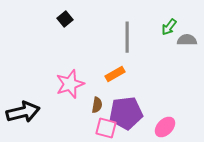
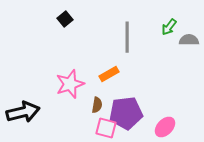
gray semicircle: moved 2 px right
orange rectangle: moved 6 px left
